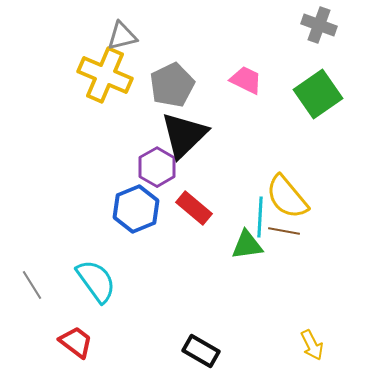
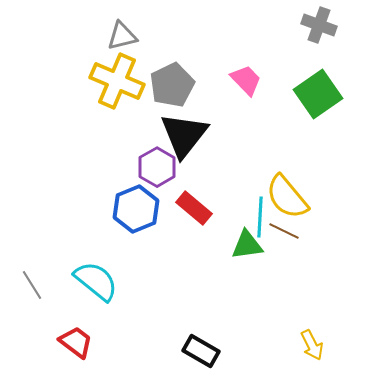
yellow cross: moved 12 px right, 6 px down
pink trapezoid: rotated 20 degrees clockwise
black triangle: rotated 8 degrees counterclockwise
brown line: rotated 16 degrees clockwise
cyan semicircle: rotated 15 degrees counterclockwise
